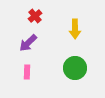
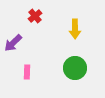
purple arrow: moved 15 px left
